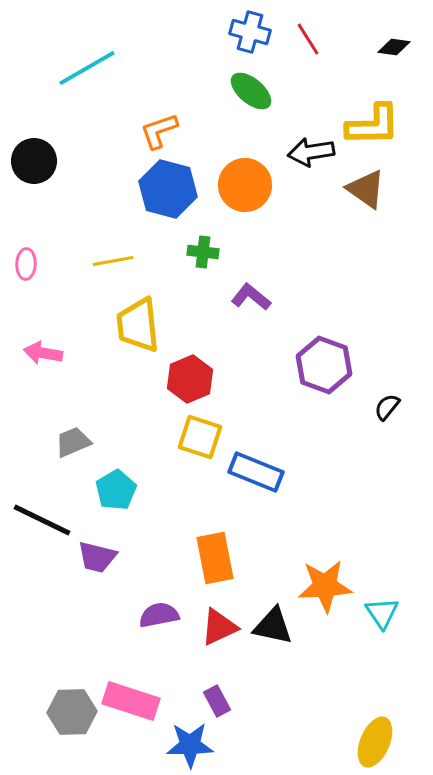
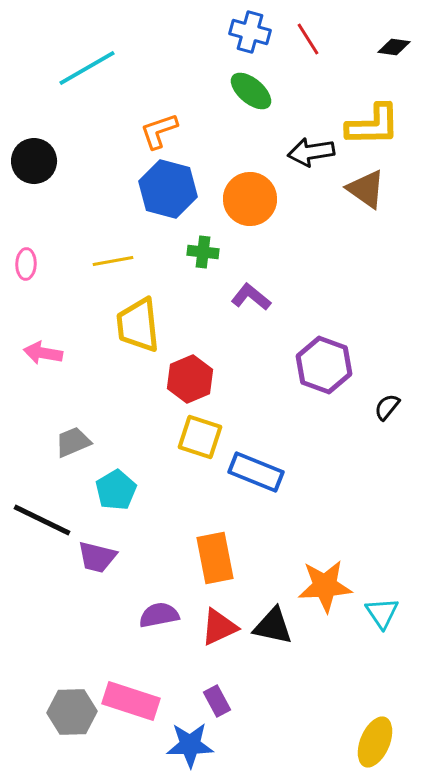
orange circle: moved 5 px right, 14 px down
